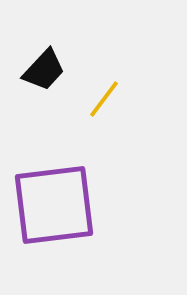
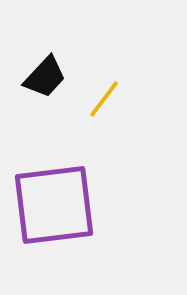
black trapezoid: moved 1 px right, 7 px down
